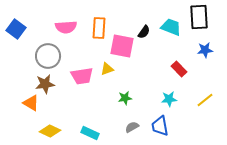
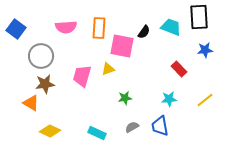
gray circle: moved 7 px left
yellow triangle: moved 1 px right
pink trapezoid: rotated 115 degrees clockwise
cyan rectangle: moved 7 px right
